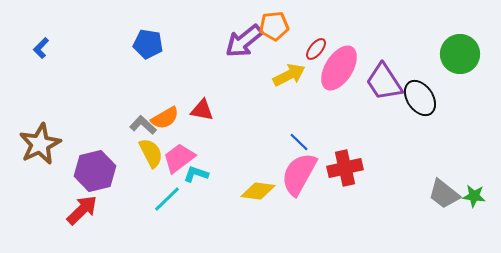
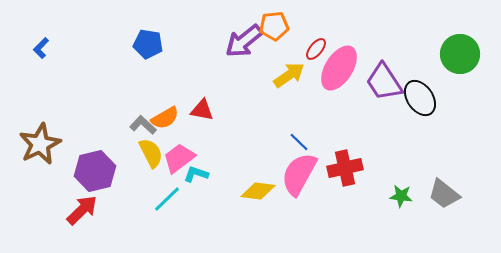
yellow arrow: rotated 8 degrees counterclockwise
green star: moved 73 px left
